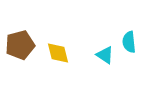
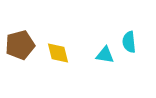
cyan triangle: rotated 24 degrees counterclockwise
